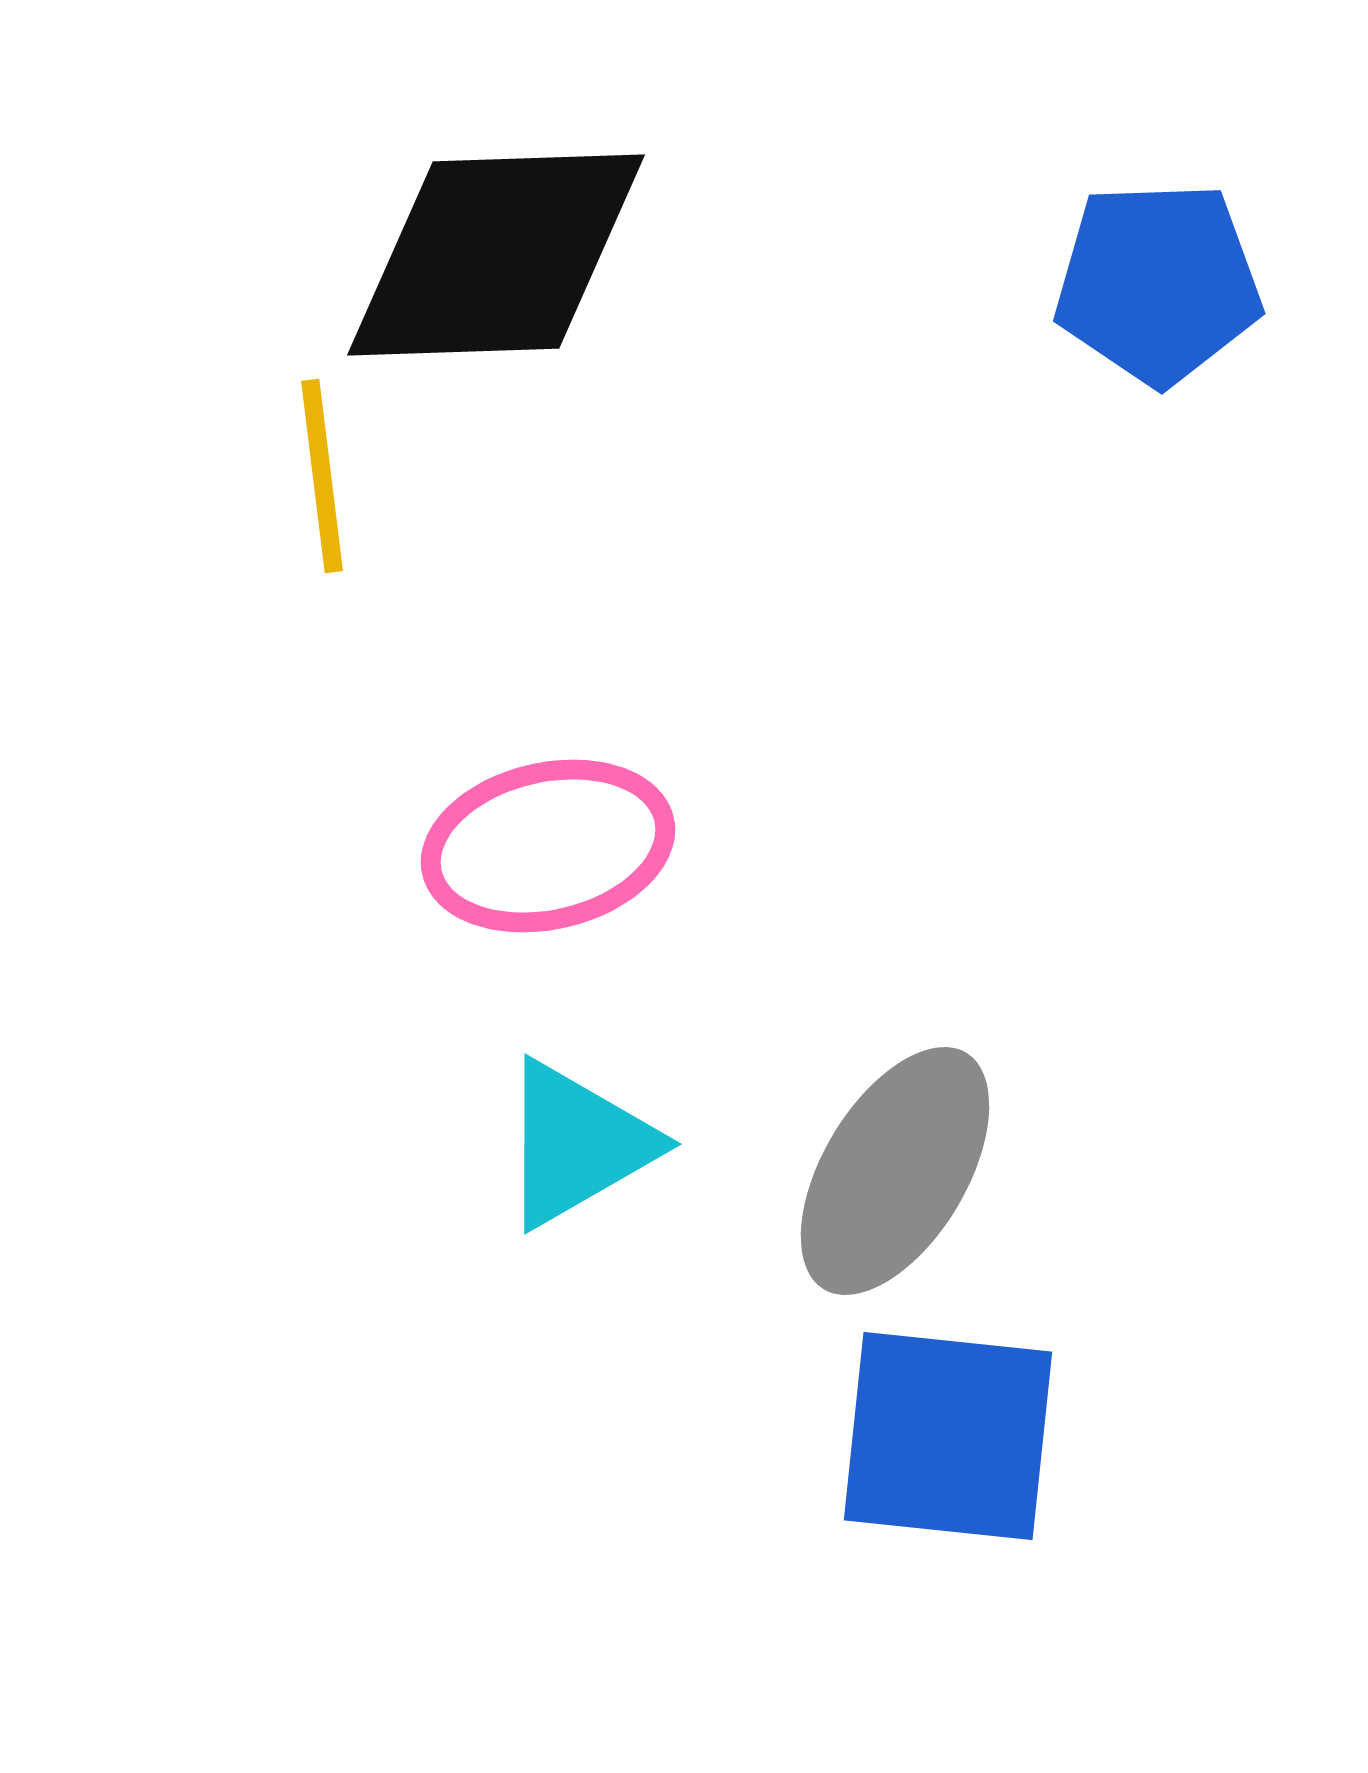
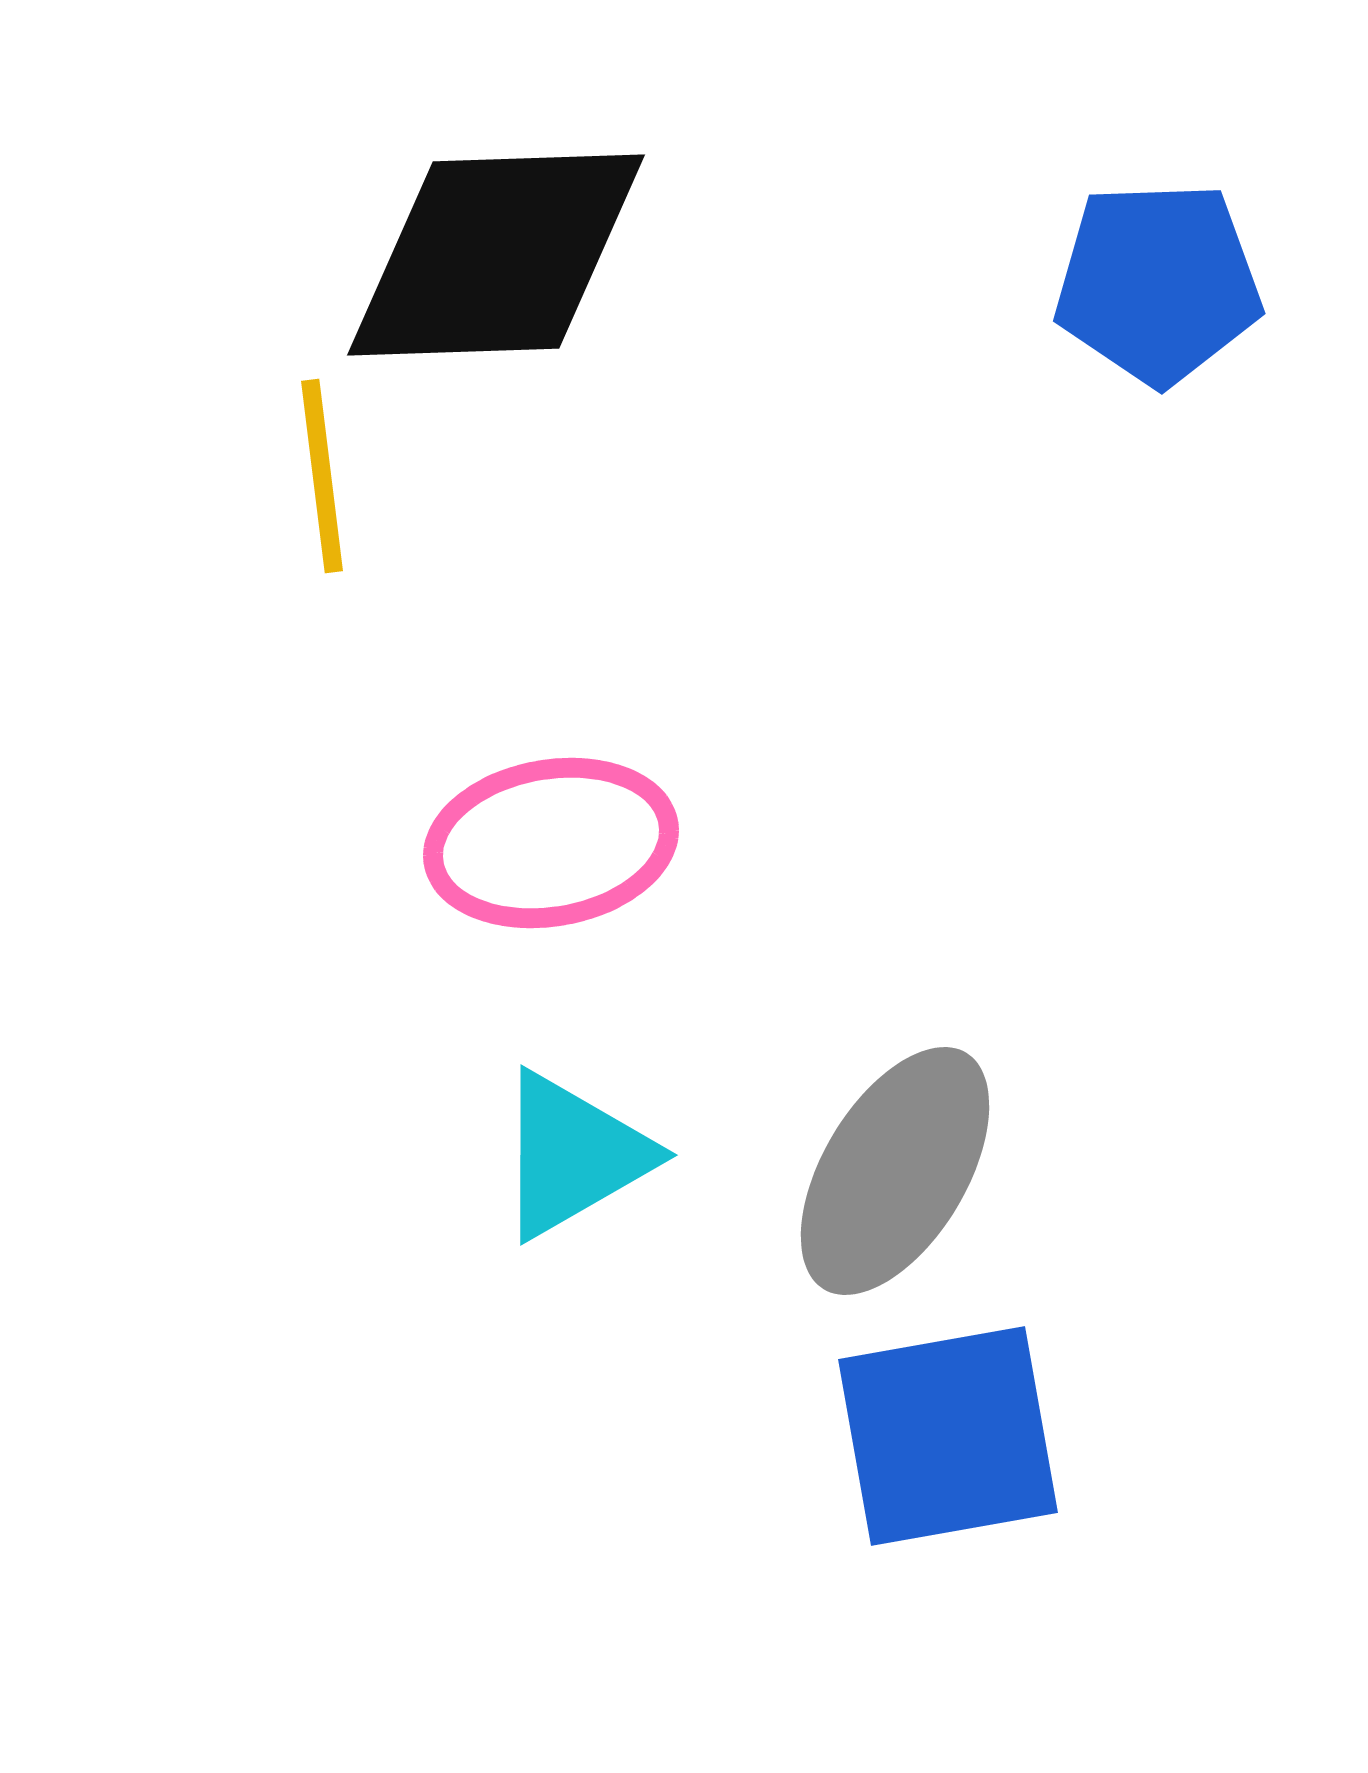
pink ellipse: moved 3 px right, 3 px up; rotated 3 degrees clockwise
cyan triangle: moved 4 px left, 11 px down
blue square: rotated 16 degrees counterclockwise
